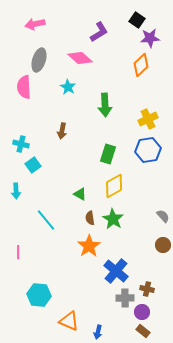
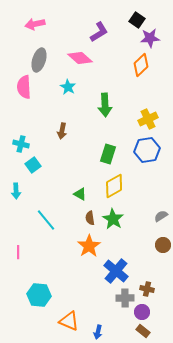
blue hexagon: moved 1 px left
gray semicircle: moved 2 px left; rotated 80 degrees counterclockwise
